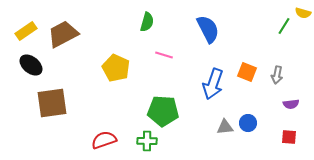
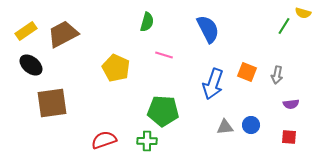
blue circle: moved 3 px right, 2 px down
